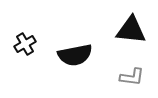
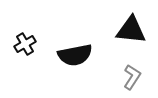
gray L-shape: rotated 65 degrees counterclockwise
